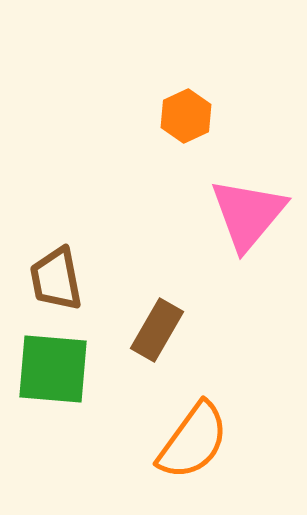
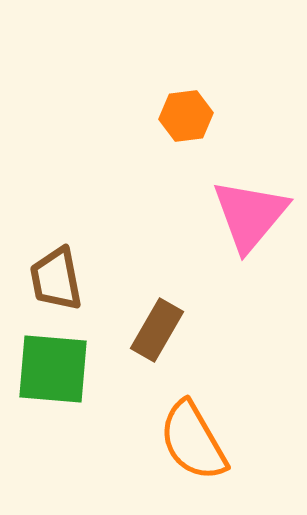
orange hexagon: rotated 18 degrees clockwise
pink triangle: moved 2 px right, 1 px down
orange semicircle: rotated 114 degrees clockwise
